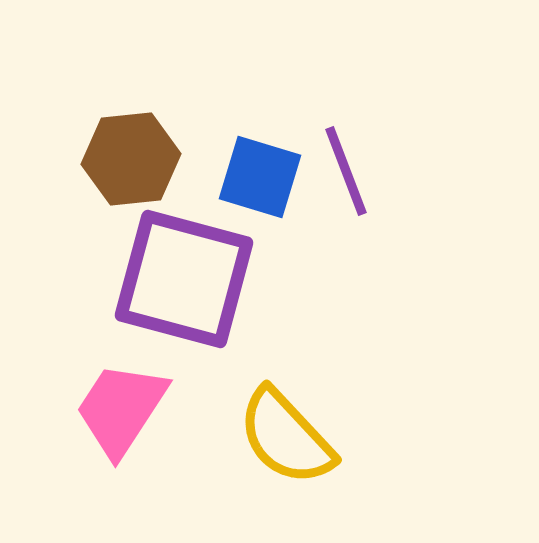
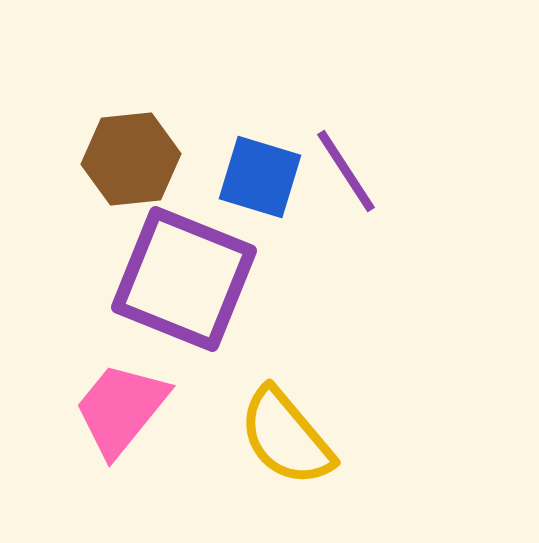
purple line: rotated 12 degrees counterclockwise
purple square: rotated 7 degrees clockwise
pink trapezoid: rotated 6 degrees clockwise
yellow semicircle: rotated 3 degrees clockwise
